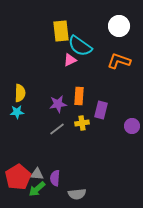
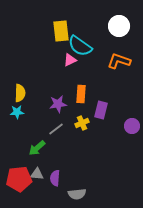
orange rectangle: moved 2 px right, 2 px up
yellow cross: rotated 16 degrees counterclockwise
gray line: moved 1 px left
red pentagon: moved 1 px right, 2 px down; rotated 25 degrees clockwise
green arrow: moved 41 px up
